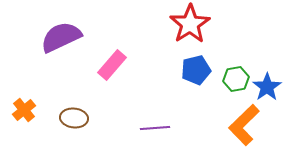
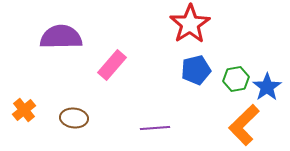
purple semicircle: rotated 24 degrees clockwise
